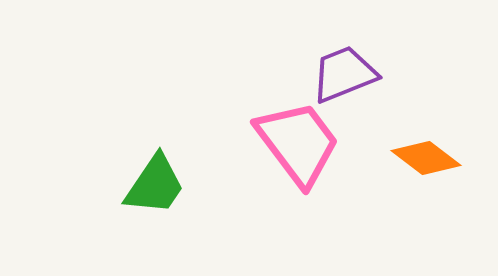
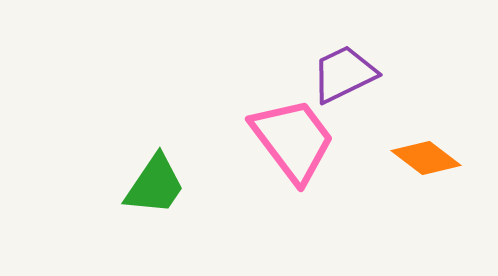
purple trapezoid: rotated 4 degrees counterclockwise
pink trapezoid: moved 5 px left, 3 px up
